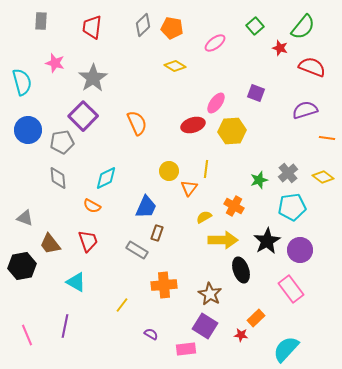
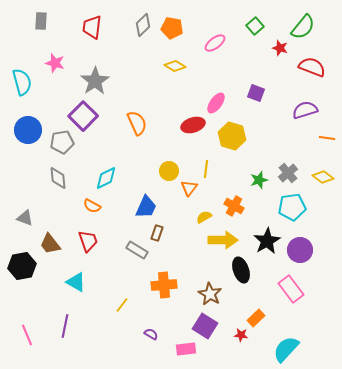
gray star at (93, 78): moved 2 px right, 3 px down
yellow hexagon at (232, 131): moved 5 px down; rotated 20 degrees clockwise
